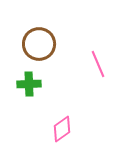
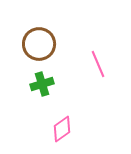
green cross: moved 13 px right; rotated 15 degrees counterclockwise
